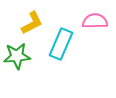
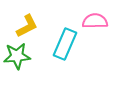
yellow L-shape: moved 5 px left, 3 px down
cyan rectangle: moved 4 px right
